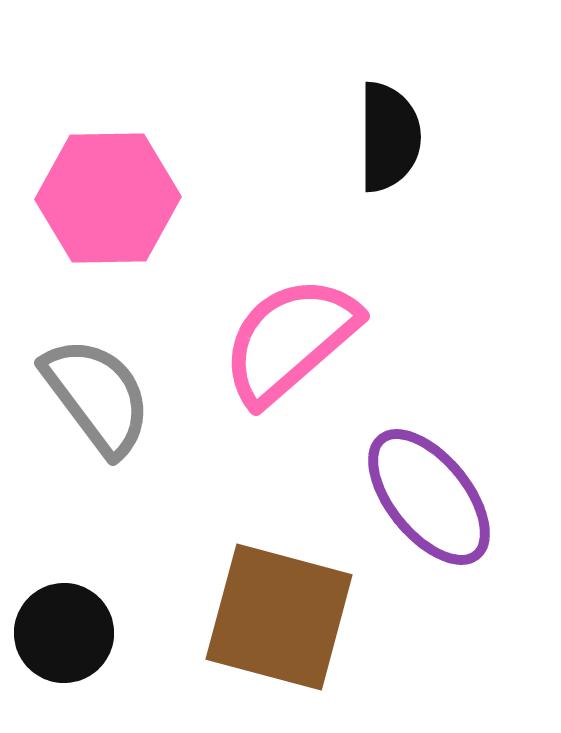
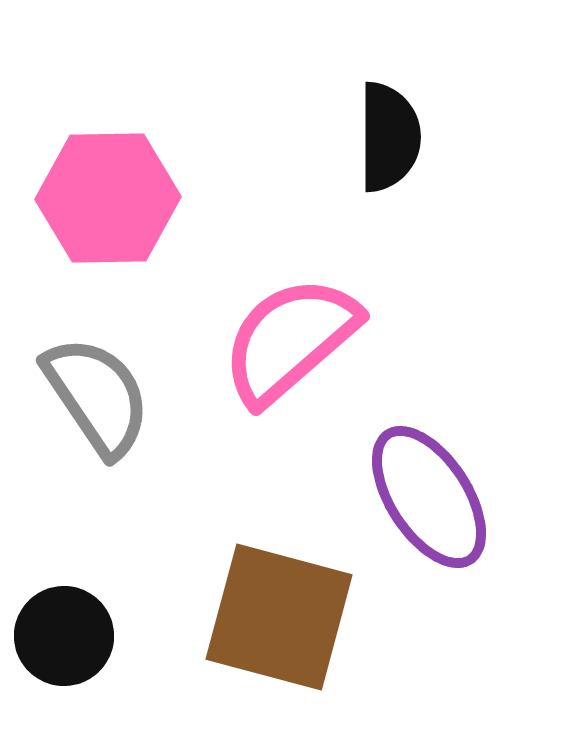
gray semicircle: rotated 3 degrees clockwise
purple ellipse: rotated 6 degrees clockwise
black circle: moved 3 px down
